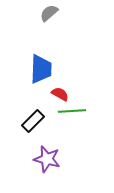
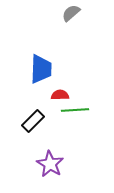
gray semicircle: moved 22 px right
red semicircle: moved 1 px down; rotated 30 degrees counterclockwise
green line: moved 3 px right, 1 px up
purple star: moved 3 px right, 5 px down; rotated 16 degrees clockwise
